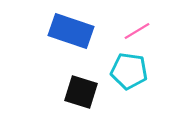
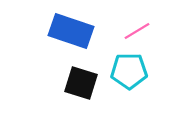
cyan pentagon: rotated 9 degrees counterclockwise
black square: moved 9 px up
